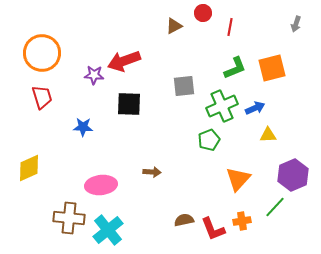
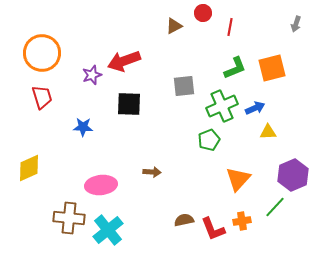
purple star: moved 2 px left; rotated 24 degrees counterclockwise
yellow triangle: moved 3 px up
